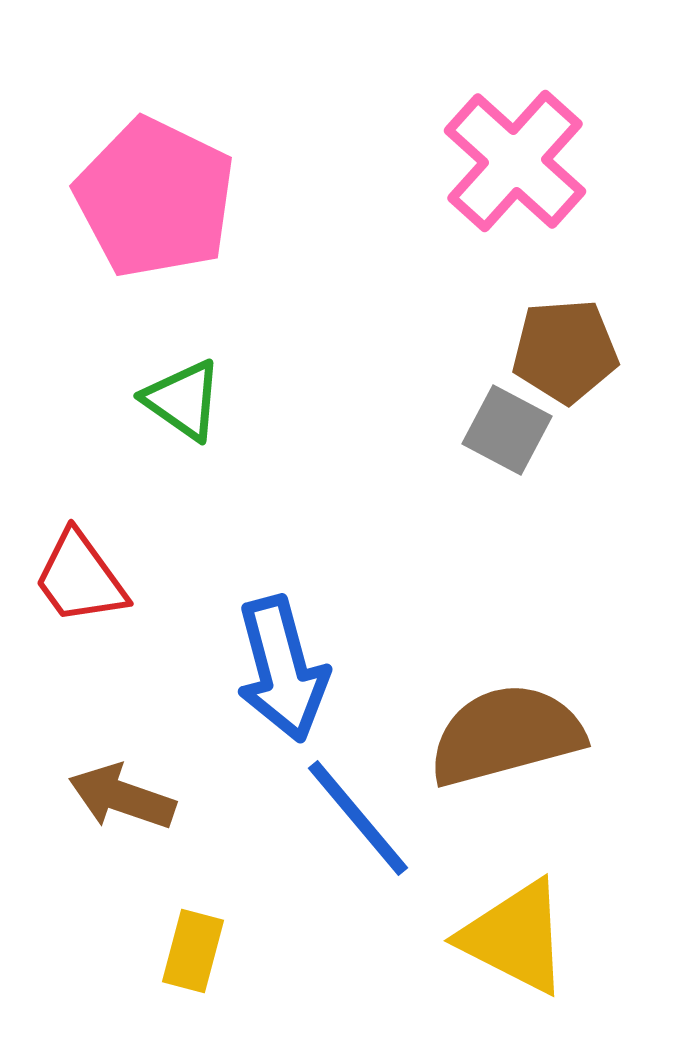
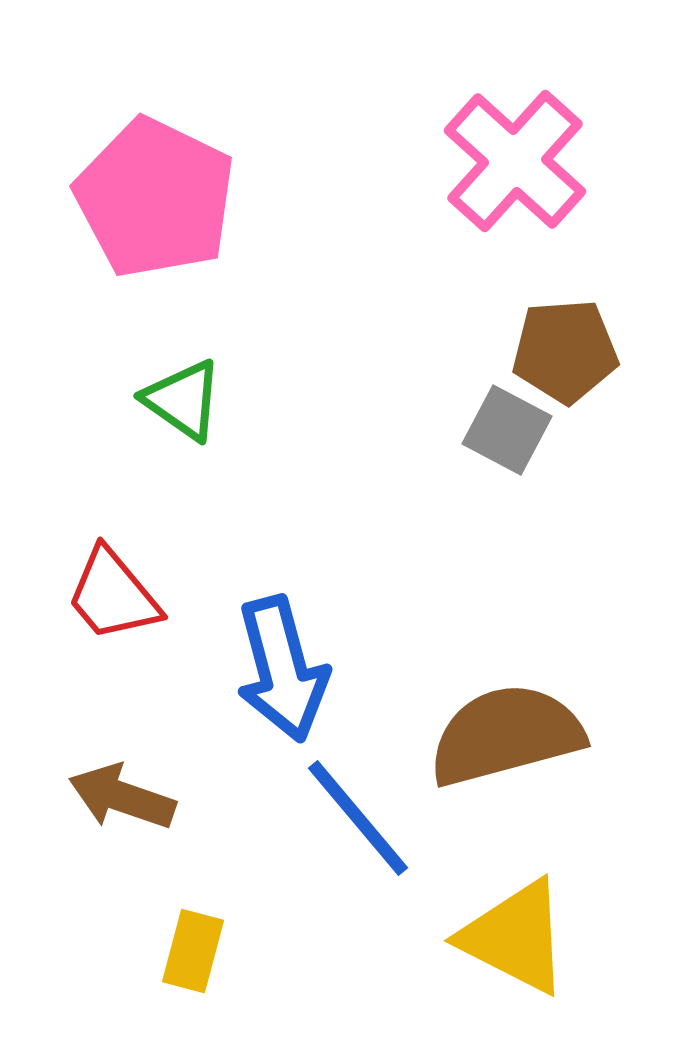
red trapezoid: moved 33 px right, 17 px down; rotated 4 degrees counterclockwise
